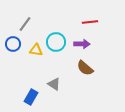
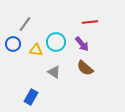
purple arrow: rotated 49 degrees clockwise
gray triangle: moved 12 px up
